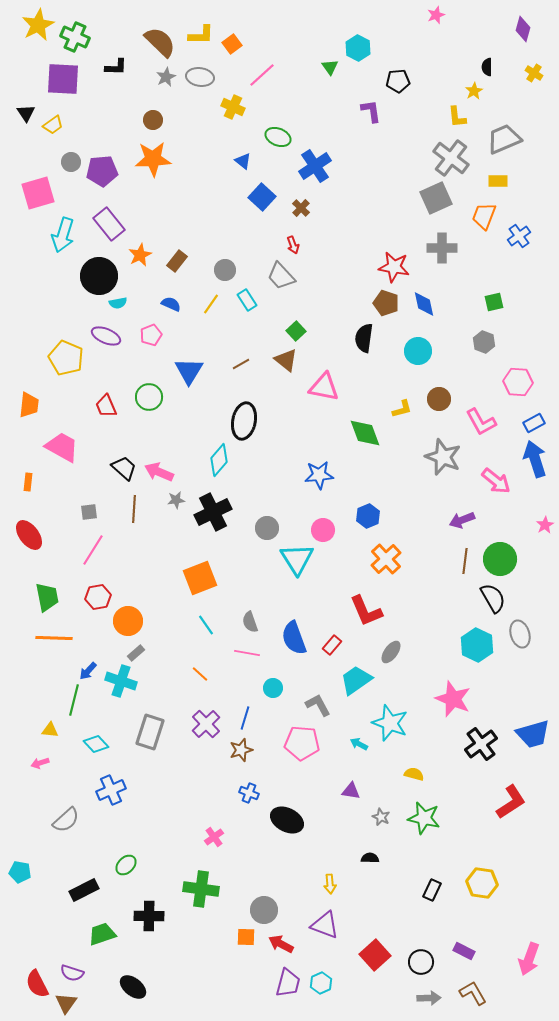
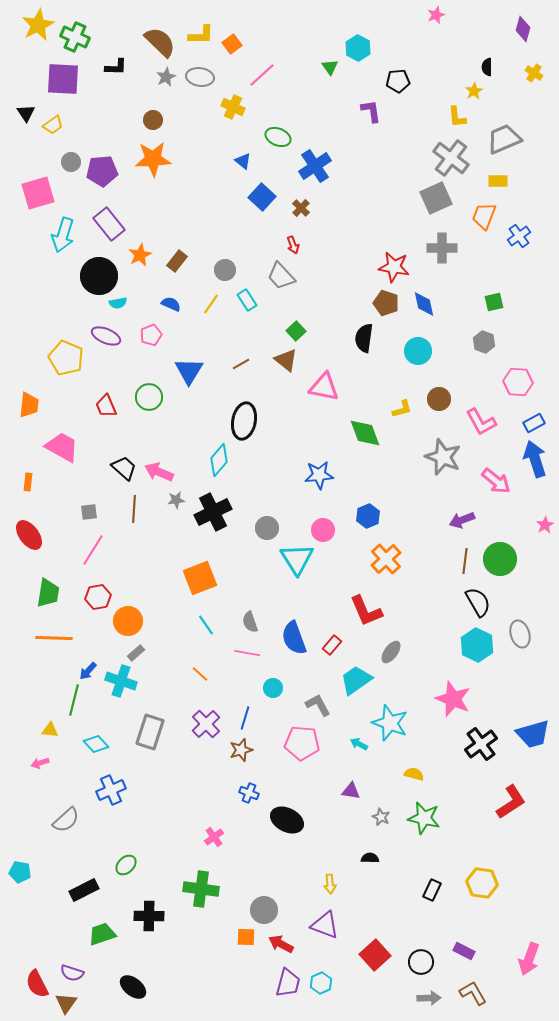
green trapezoid at (47, 597): moved 1 px right, 4 px up; rotated 20 degrees clockwise
black semicircle at (493, 598): moved 15 px left, 4 px down
